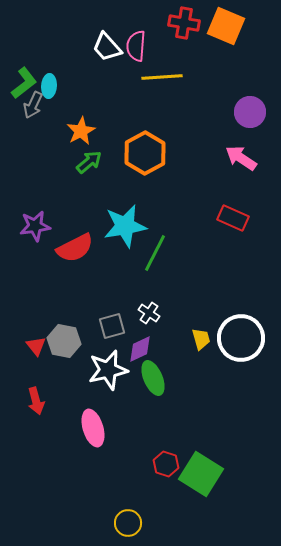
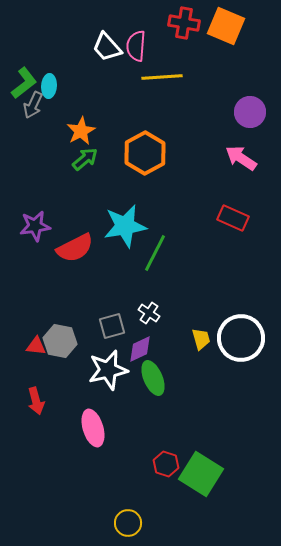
green arrow: moved 4 px left, 3 px up
gray hexagon: moved 4 px left
red triangle: rotated 45 degrees counterclockwise
